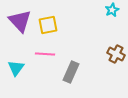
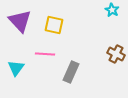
cyan star: rotated 16 degrees counterclockwise
yellow square: moved 6 px right; rotated 24 degrees clockwise
